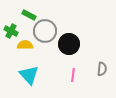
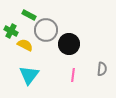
gray circle: moved 1 px right, 1 px up
yellow semicircle: rotated 28 degrees clockwise
cyan triangle: rotated 20 degrees clockwise
